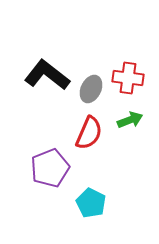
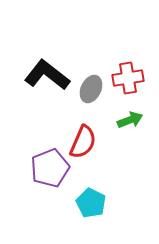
red cross: rotated 16 degrees counterclockwise
red semicircle: moved 6 px left, 9 px down
